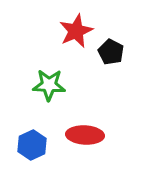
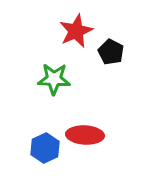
green star: moved 5 px right, 6 px up
blue hexagon: moved 13 px right, 3 px down
